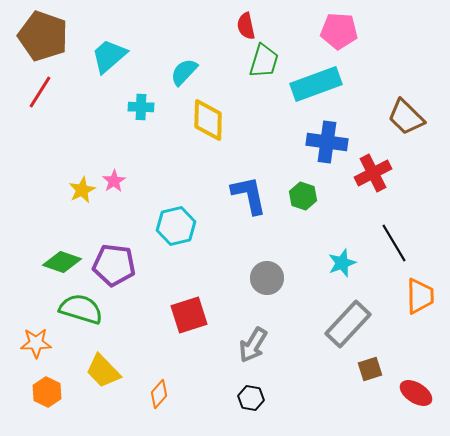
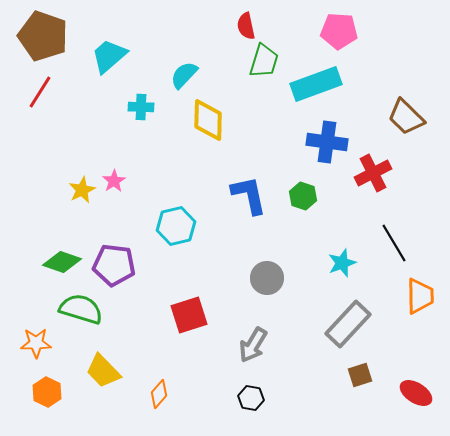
cyan semicircle: moved 3 px down
brown square: moved 10 px left, 6 px down
